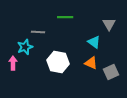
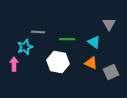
green line: moved 2 px right, 22 px down
pink arrow: moved 1 px right, 1 px down
